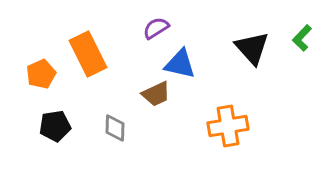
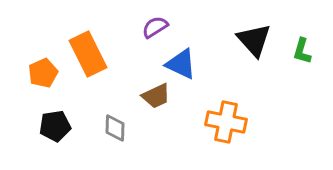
purple semicircle: moved 1 px left, 1 px up
green L-shape: moved 13 px down; rotated 28 degrees counterclockwise
black triangle: moved 2 px right, 8 px up
blue triangle: moved 1 px right; rotated 12 degrees clockwise
orange pentagon: moved 2 px right, 1 px up
brown trapezoid: moved 2 px down
orange cross: moved 2 px left, 4 px up; rotated 21 degrees clockwise
